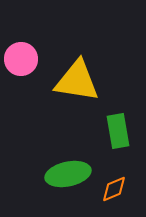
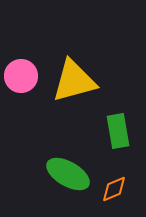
pink circle: moved 17 px down
yellow triangle: moved 3 px left; rotated 24 degrees counterclockwise
green ellipse: rotated 42 degrees clockwise
